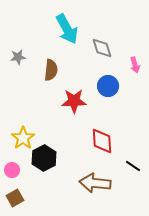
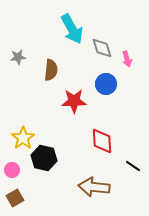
cyan arrow: moved 5 px right
pink arrow: moved 8 px left, 6 px up
blue circle: moved 2 px left, 2 px up
black hexagon: rotated 20 degrees counterclockwise
brown arrow: moved 1 px left, 4 px down
